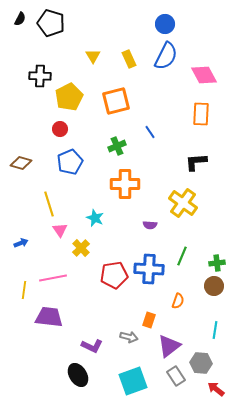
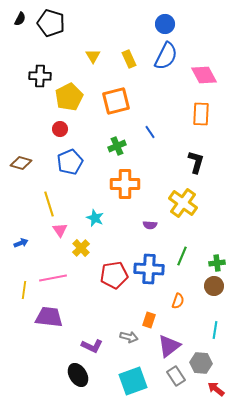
black L-shape at (196, 162): rotated 110 degrees clockwise
